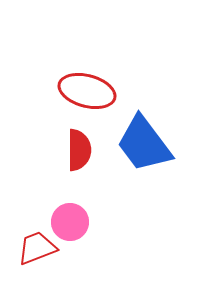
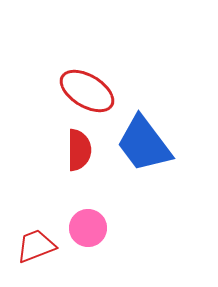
red ellipse: rotated 16 degrees clockwise
pink circle: moved 18 px right, 6 px down
red trapezoid: moved 1 px left, 2 px up
